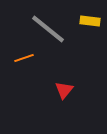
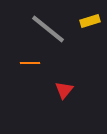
yellow rectangle: rotated 24 degrees counterclockwise
orange line: moved 6 px right, 5 px down; rotated 18 degrees clockwise
